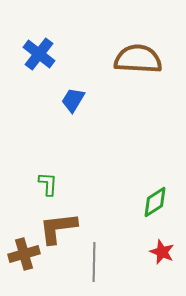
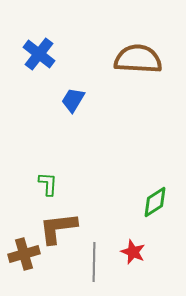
red star: moved 29 px left
